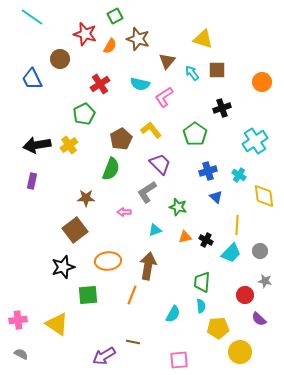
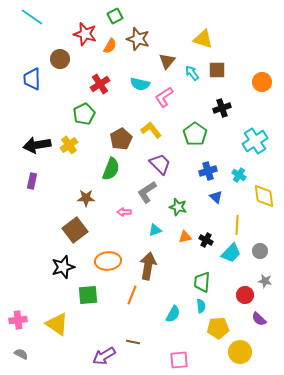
blue trapezoid at (32, 79): rotated 25 degrees clockwise
